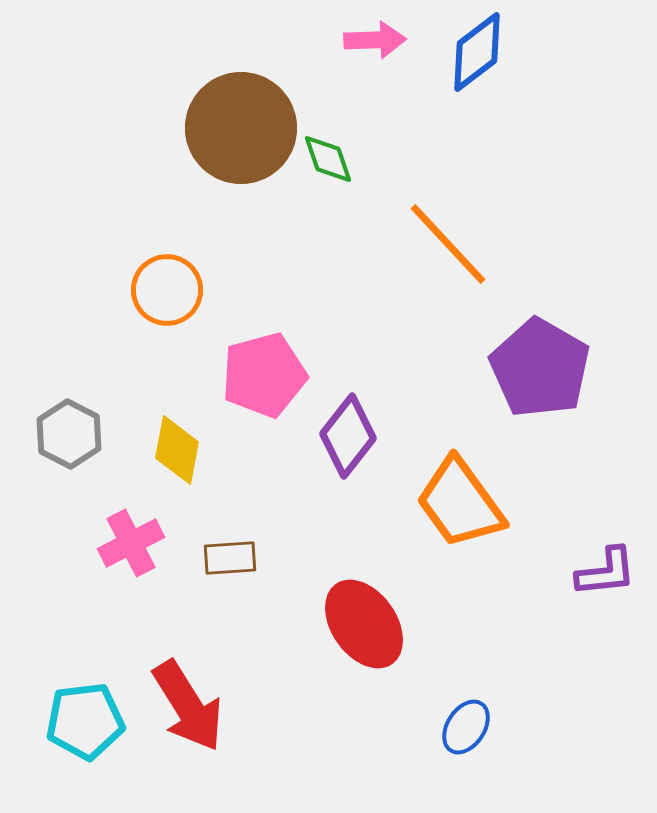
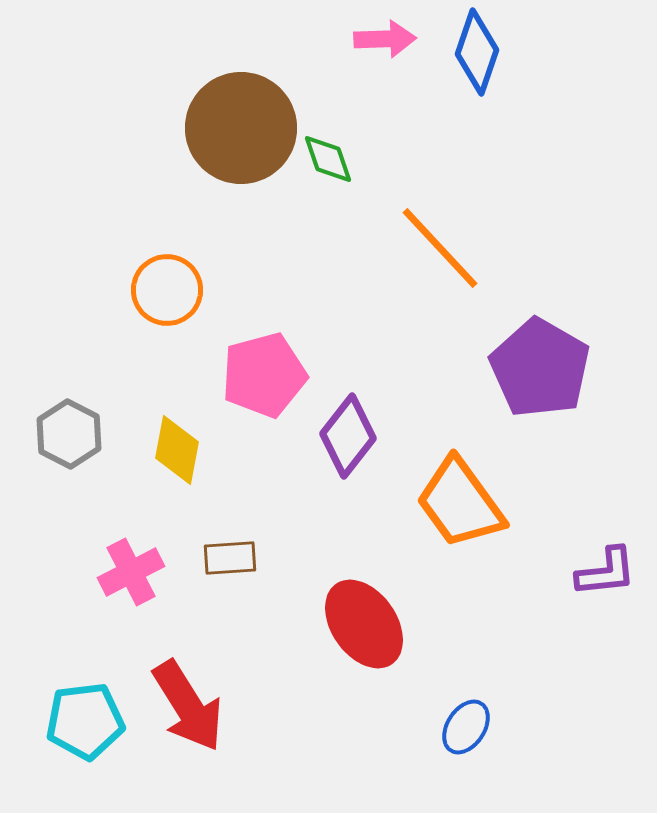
pink arrow: moved 10 px right, 1 px up
blue diamond: rotated 34 degrees counterclockwise
orange line: moved 8 px left, 4 px down
pink cross: moved 29 px down
